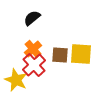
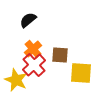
black semicircle: moved 4 px left, 2 px down
yellow square: moved 19 px down
